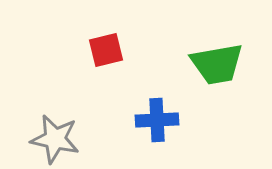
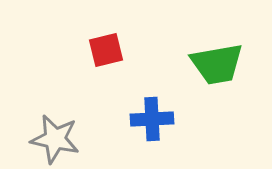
blue cross: moved 5 px left, 1 px up
